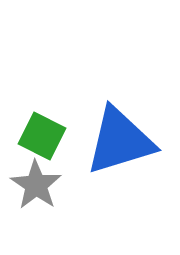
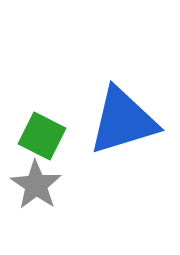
blue triangle: moved 3 px right, 20 px up
